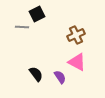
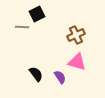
pink triangle: rotated 12 degrees counterclockwise
